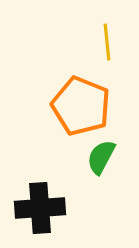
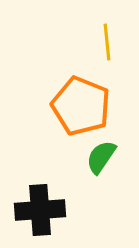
green semicircle: rotated 6 degrees clockwise
black cross: moved 2 px down
